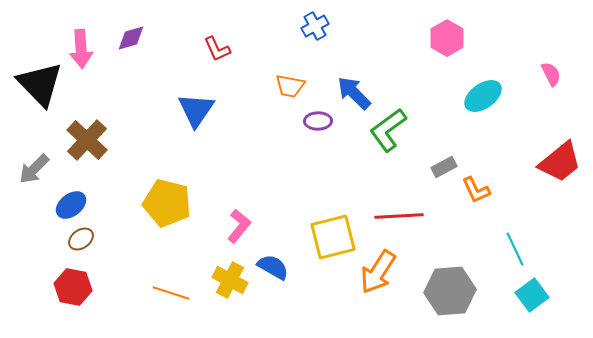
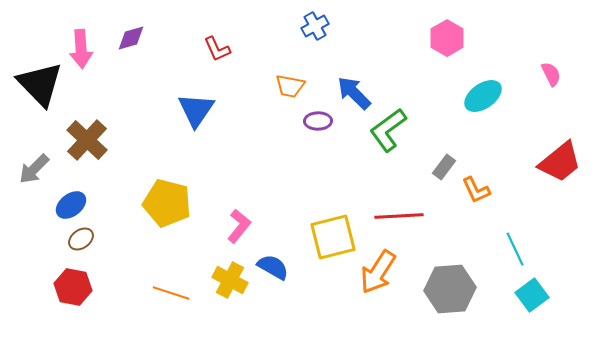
gray rectangle: rotated 25 degrees counterclockwise
gray hexagon: moved 2 px up
